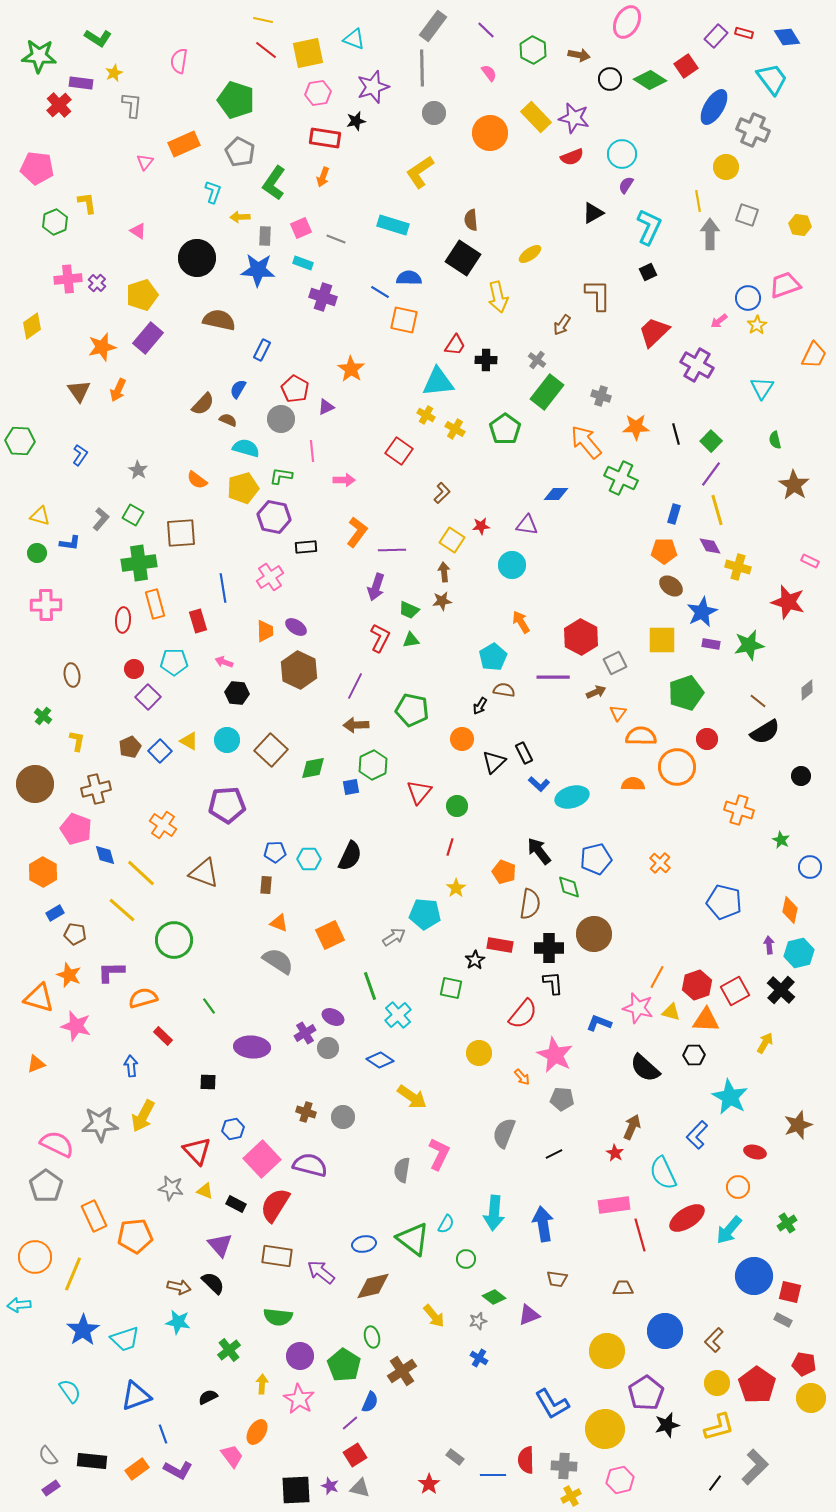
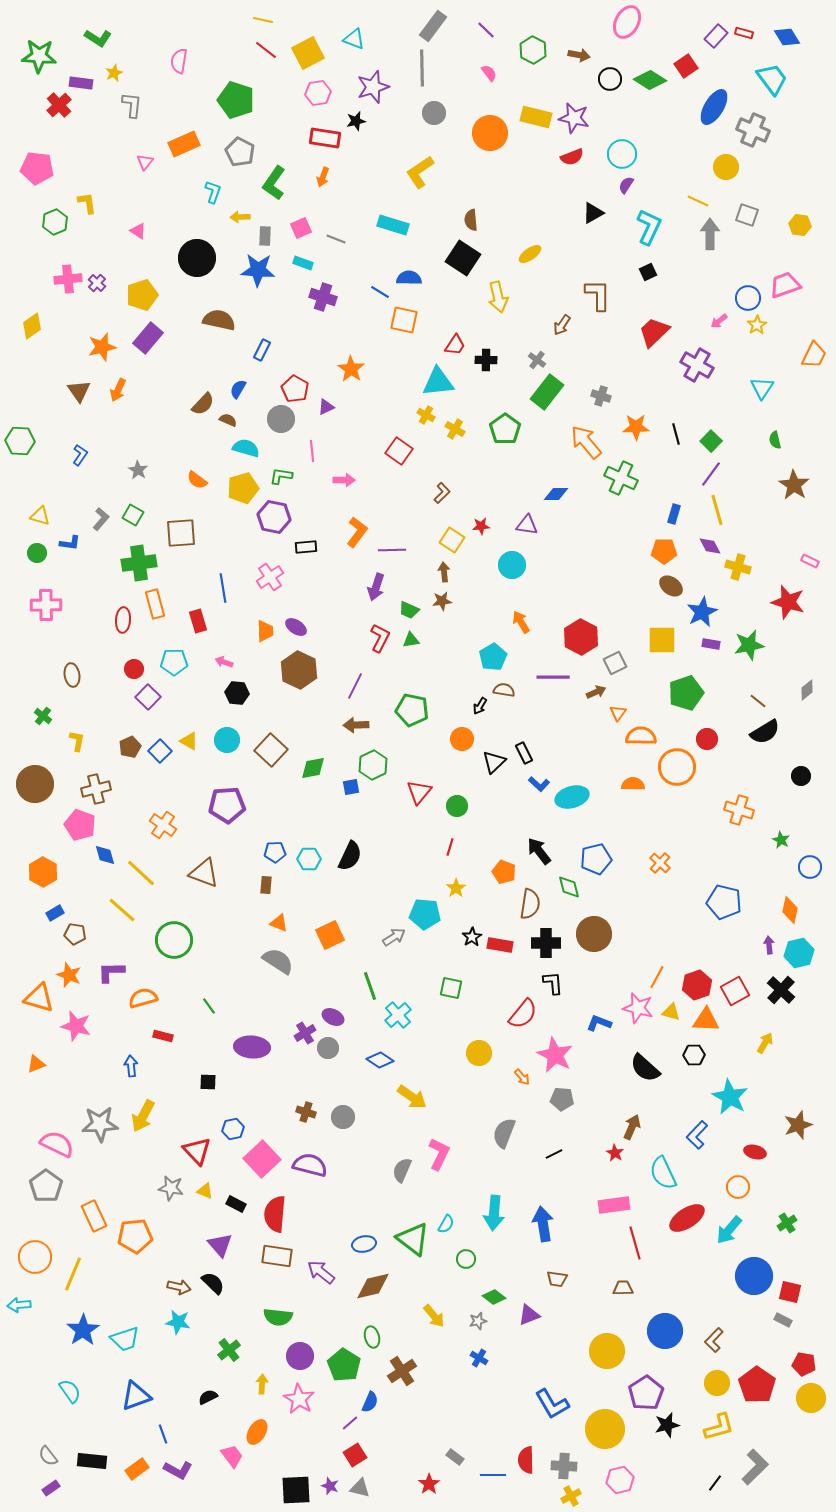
yellow square at (308, 53): rotated 16 degrees counterclockwise
yellow rectangle at (536, 117): rotated 32 degrees counterclockwise
yellow line at (698, 201): rotated 55 degrees counterclockwise
pink pentagon at (76, 829): moved 4 px right, 4 px up
black cross at (549, 948): moved 3 px left, 5 px up
black star at (475, 960): moved 3 px left, 23 px up
red rectangle at (163, 1036): rotated 30 degrees counterclockwise
gray semicircle at (402, 1170): rotated 15 degrees clockwise
red semicircle at (275, 1205): moved 9 px down; rotated 27 degrees counterclockwise
red line at (640, 1235): moved 5 px left, 8 px down
